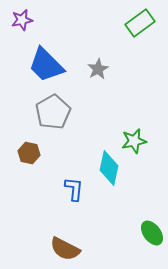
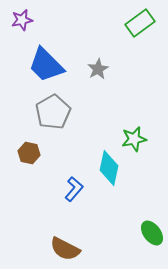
green star: moved 2 px up
blue L-shape: rotated 35 degrees clockwise
